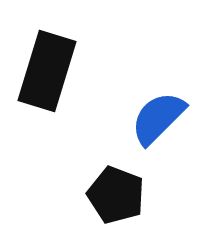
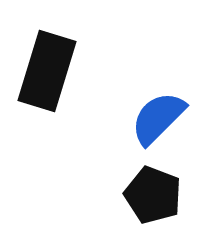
black pentagon: moved 37 px right
